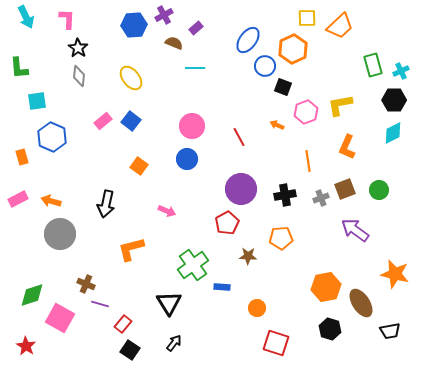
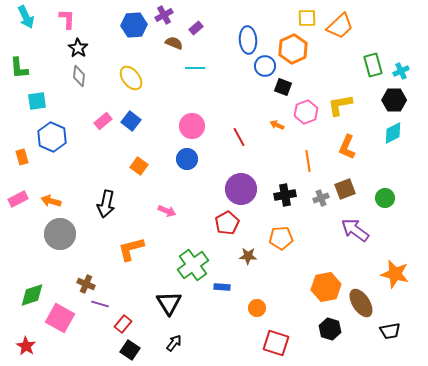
blue ellipse at (248, 40): rotated 40 degrees counterclockwise
green circle at (379, 190): moved 6 px right, 8 px down
